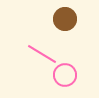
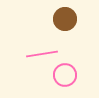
pink line: rotated 40 degrees counterclockwise
